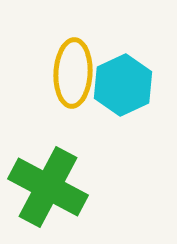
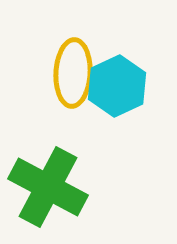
cyan hexagon: moved 6 px left, 1 px down
